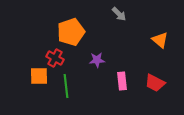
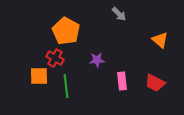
orange pentagon: moved 5 px left, 1 px up; rotated 24 degrees counterclockwise
